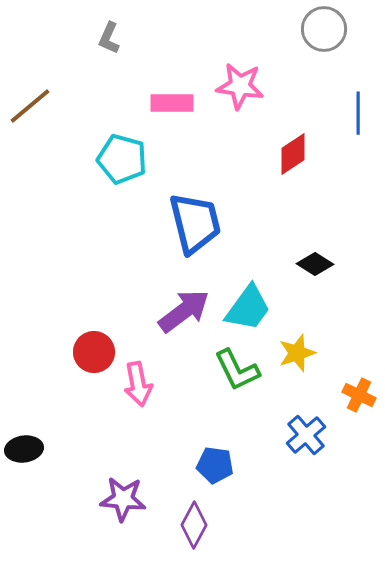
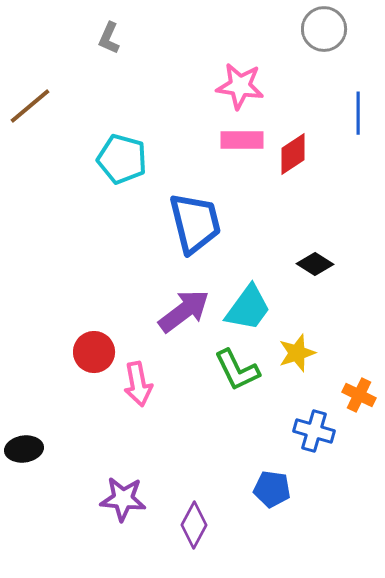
pink rectangle: moved 70 px right, 37 px down
blue cross: moved 8 px right, 4 px up; rotated 33 degrees counterclockwise
blue pentagon: moved 57 px right, 24 px down
